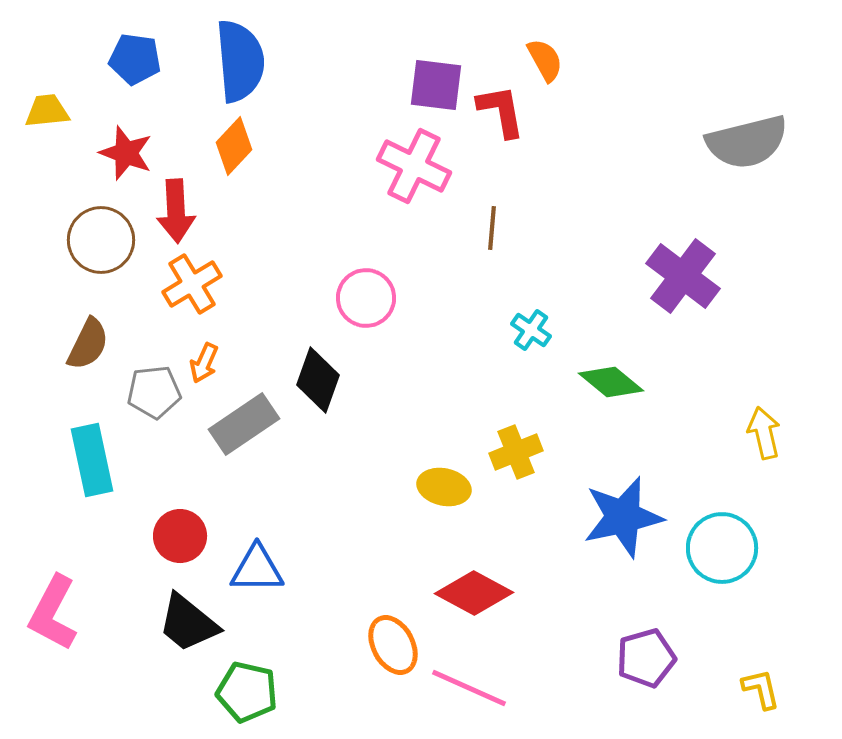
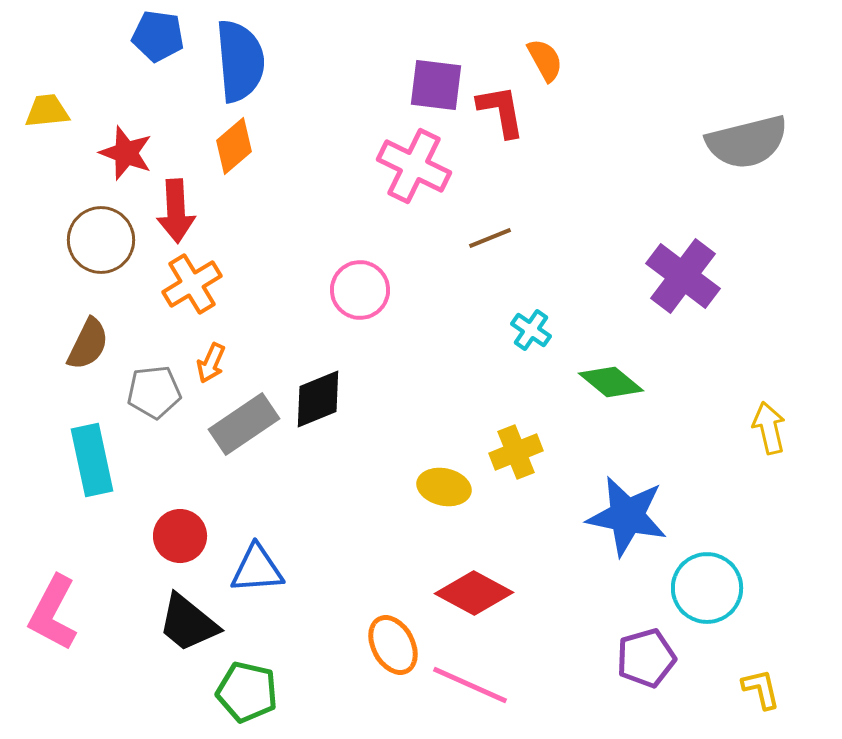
blue pentagon: moved 23 px right, 23 px up
orange diamond: rotated 6 degrees clockwise
brown line: moved 2 px left, 10 px down; rotated 63 degrees clockwise
pink circle: moved 6 px left, 8 px up
orange arrow: moved 7 px right
black diamond: moved 19 px down; rotated 48 degrees clockwise
yellow arrow: moved 5 px right, 5 px up
blue star: moved 4 px right, 1 px up; rotated 24 degrees clockwise
cyan circle: moved 15 px left, 40 px down
blue triangle: rotated 4 degrees counterclockwise
pink line: moved 1 px right, 3 px up
